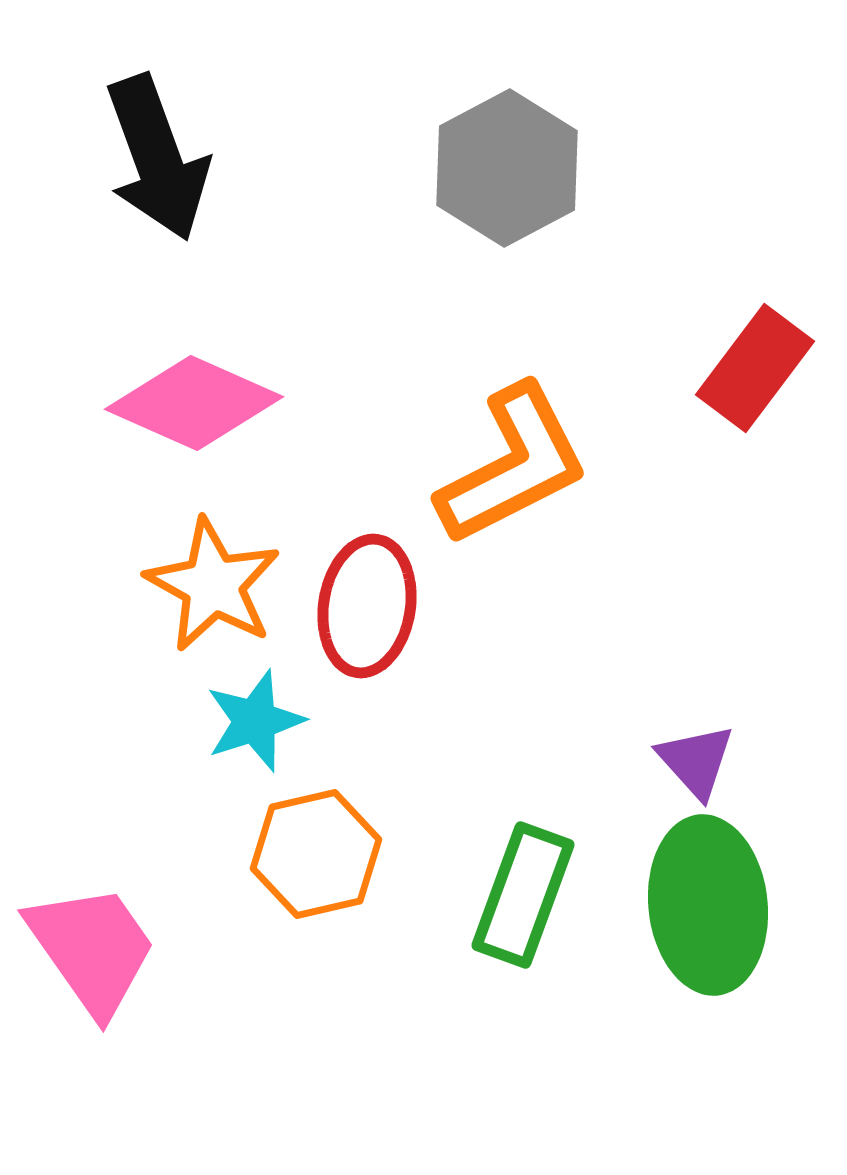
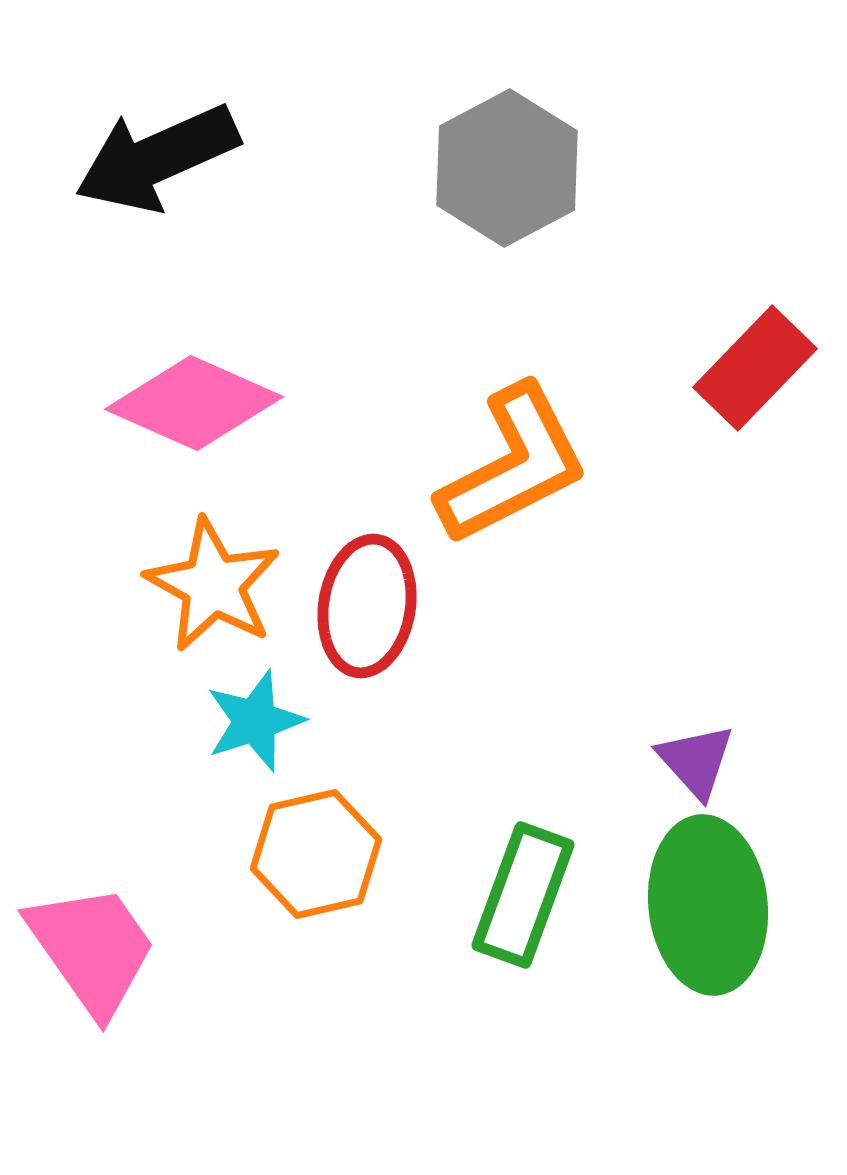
black arrow: rotated 86 degrees clockwise
red rectangle: rotated 7 degrees clockwise
